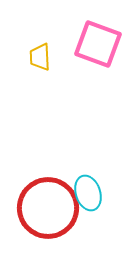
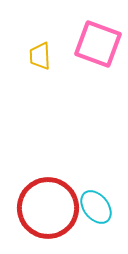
yellow trapezoid: moved 1 px up
cyan ellipse: moved 8 px right, 14 px down; rotated 20 degrees counterclockwise
